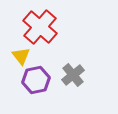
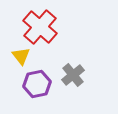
purple hexagon: moved 1 px right, 4 px down
